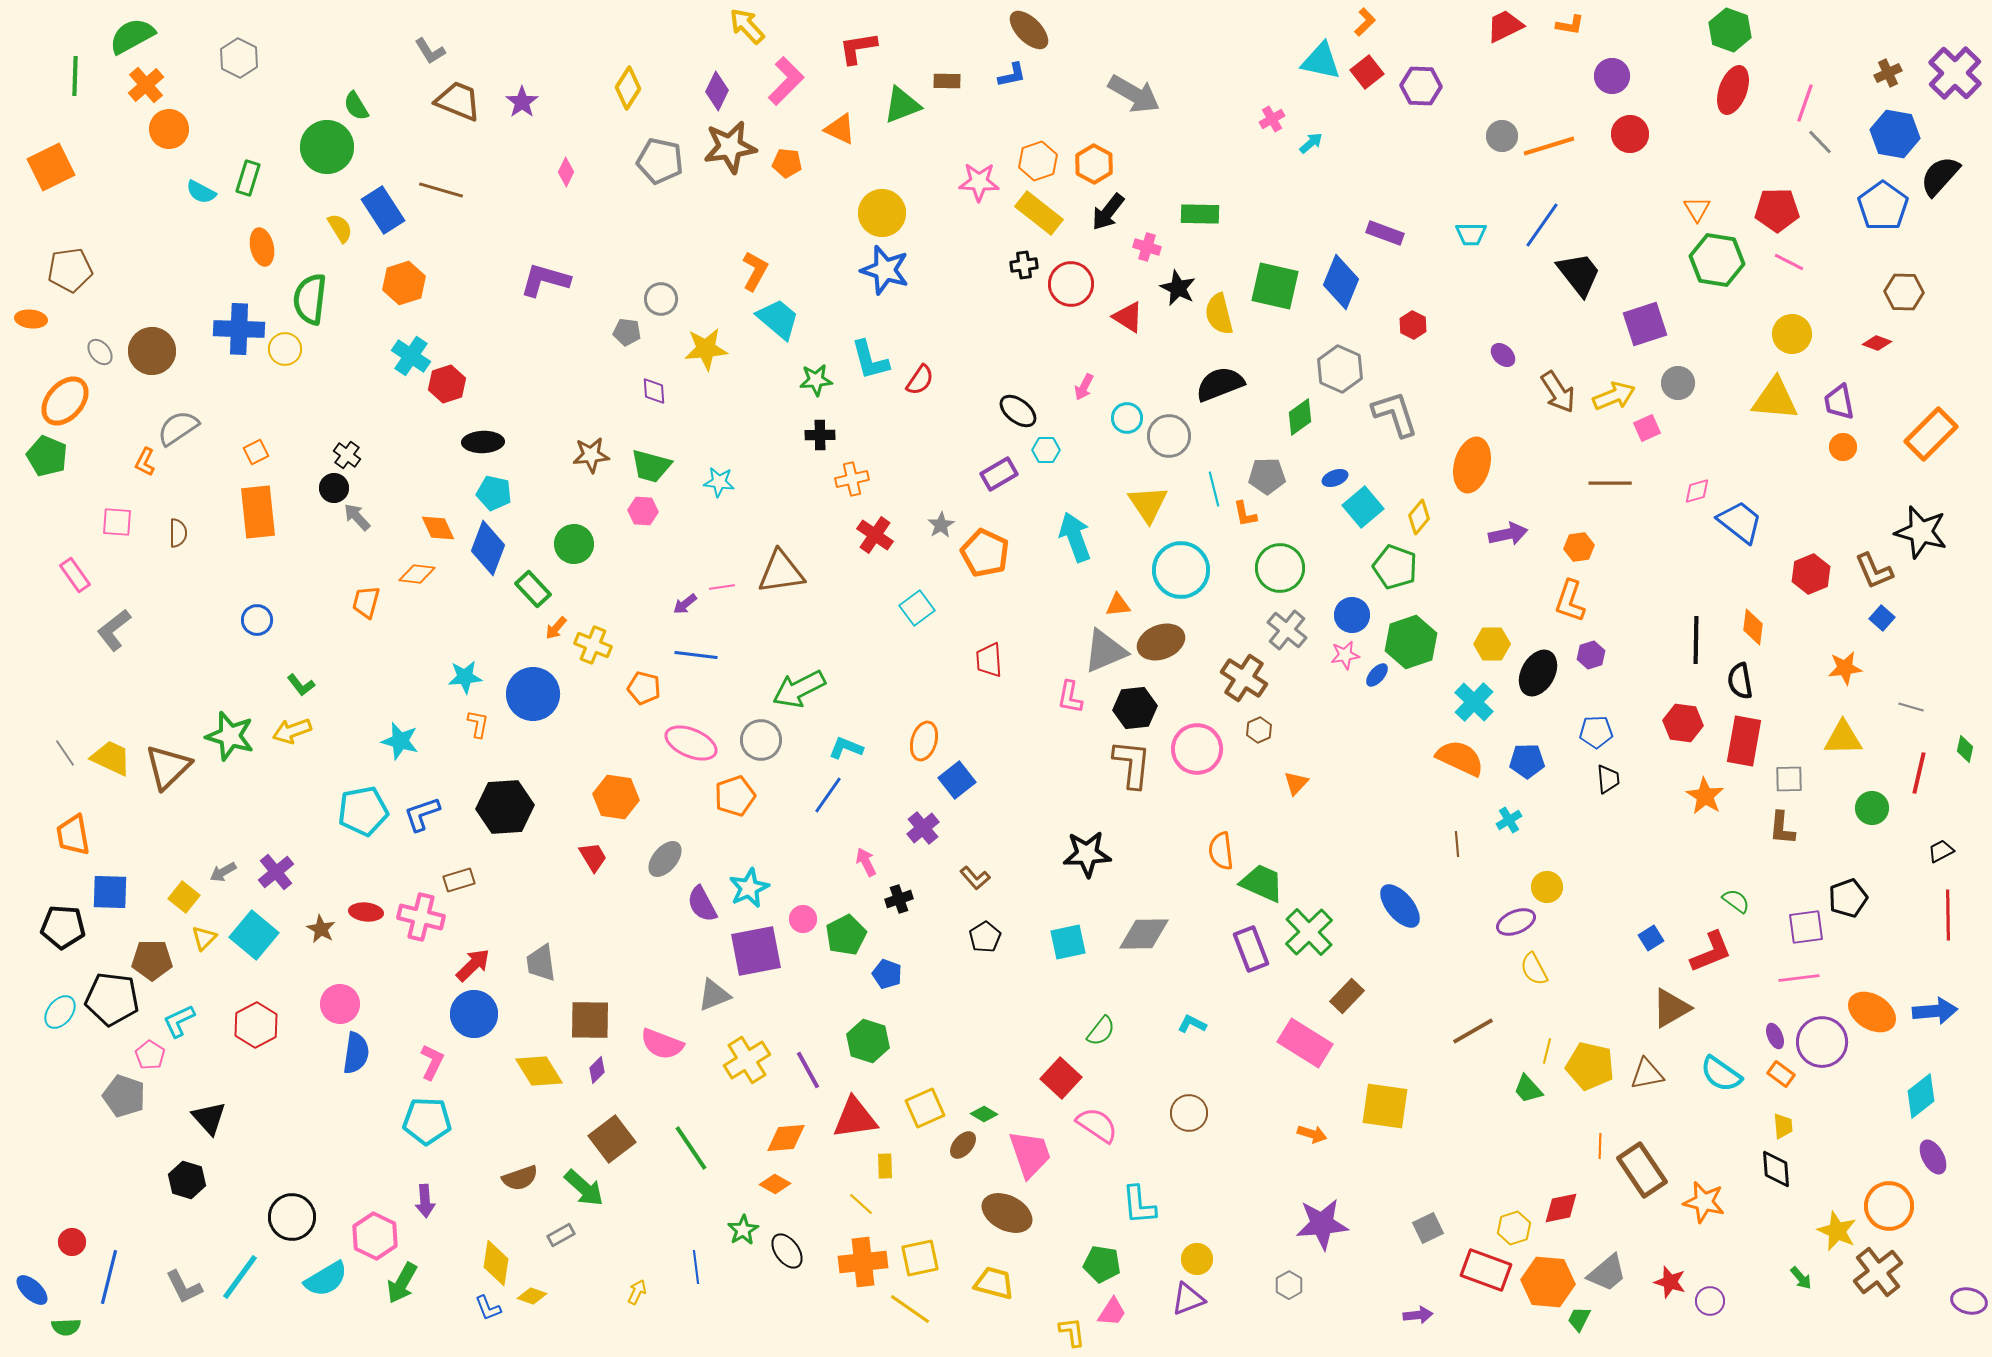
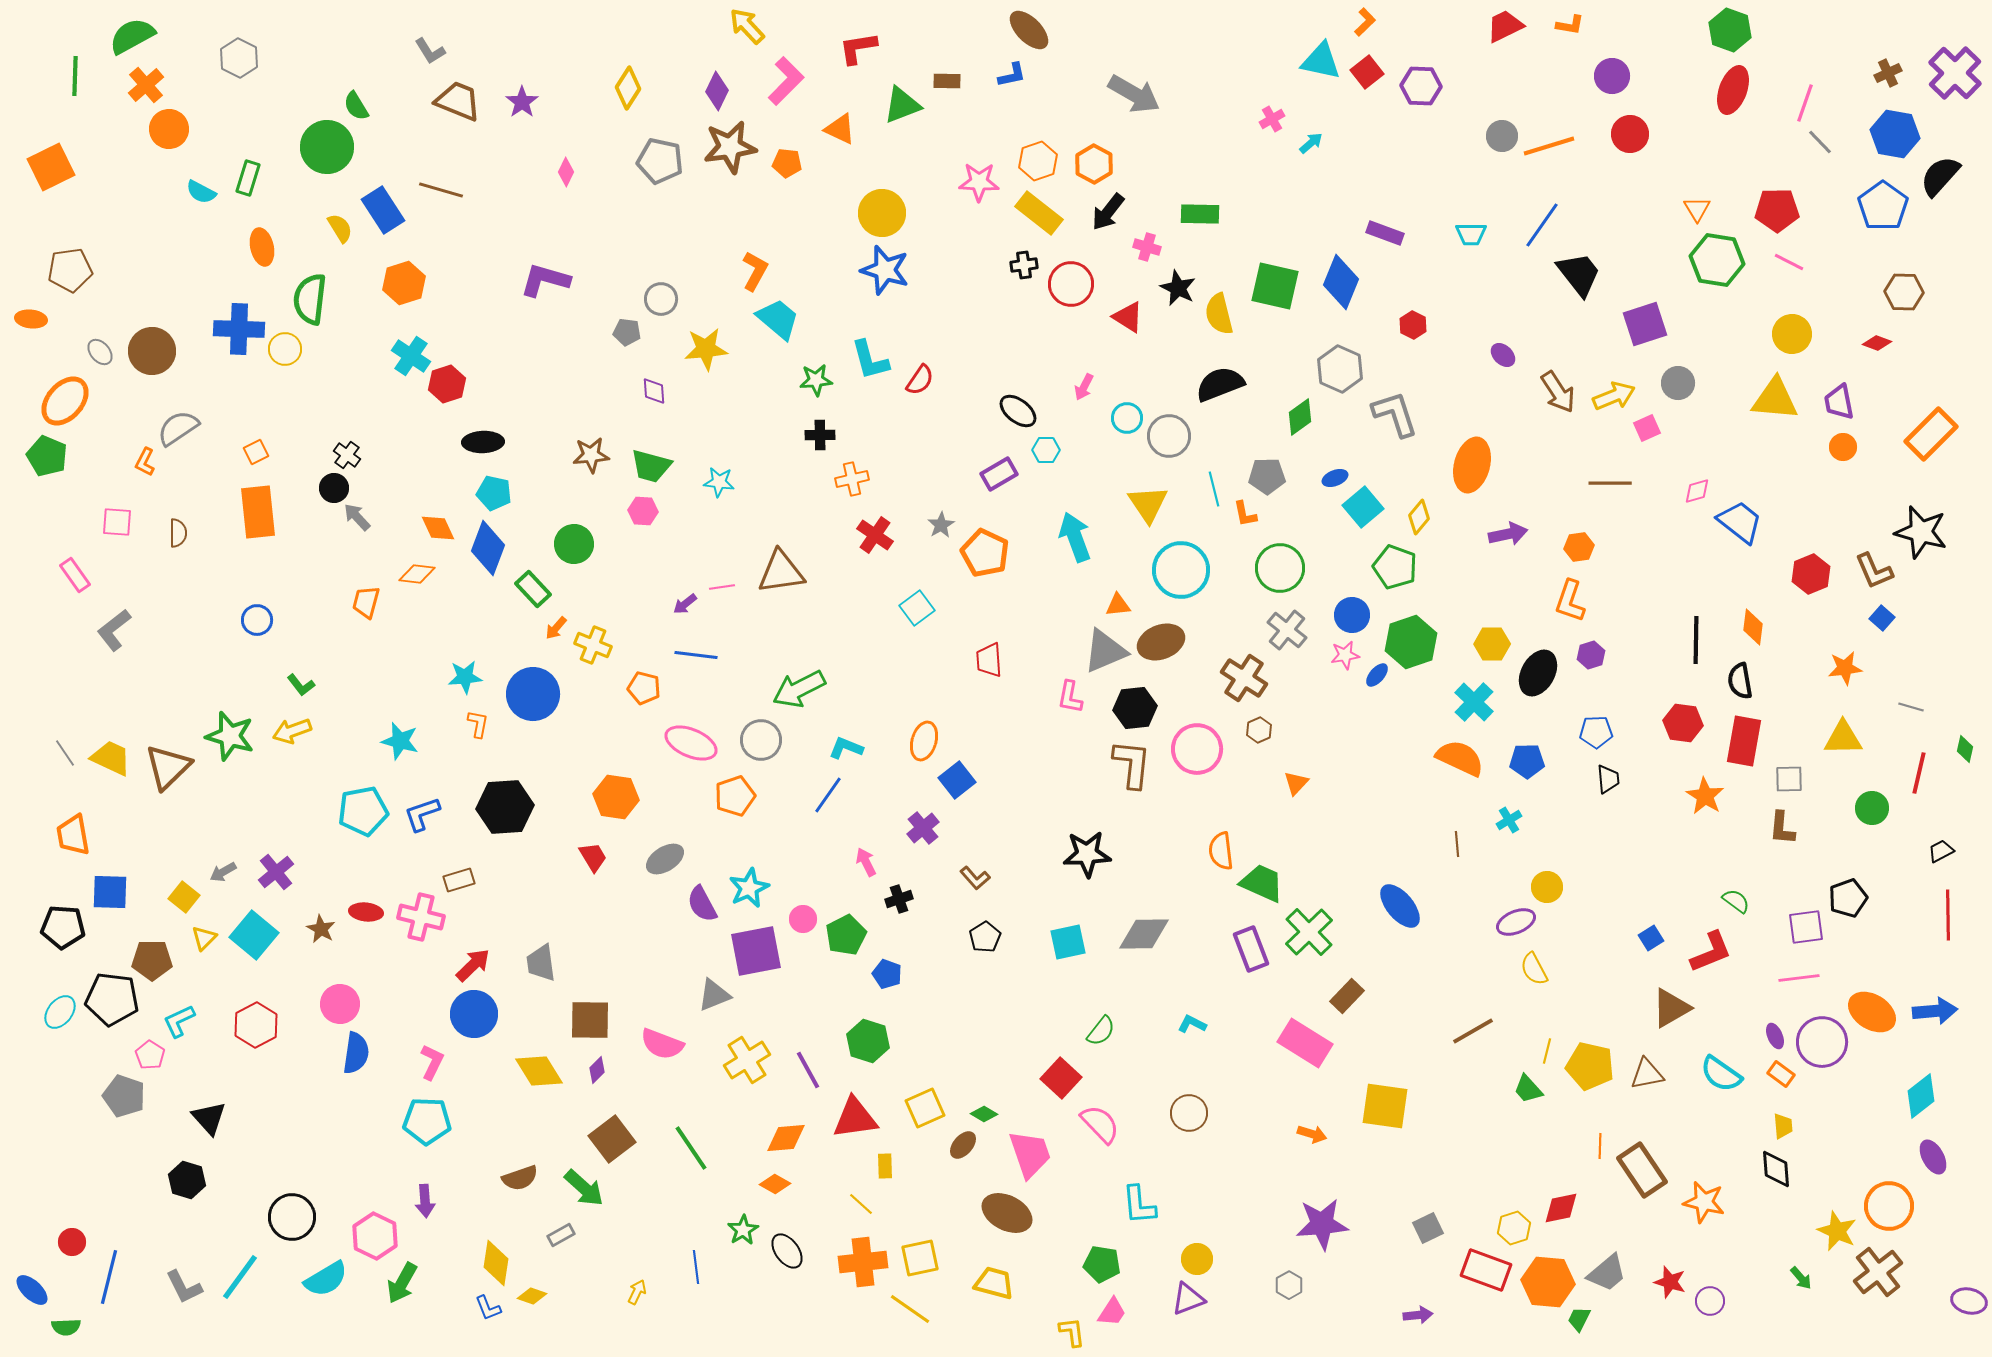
gray ellipse at (665, 859): rotated 18 degrees clockwise
pink semicircle at (1097, 1125): moved 3 px right, 1 px up; rotated 12 degrees clockwise
